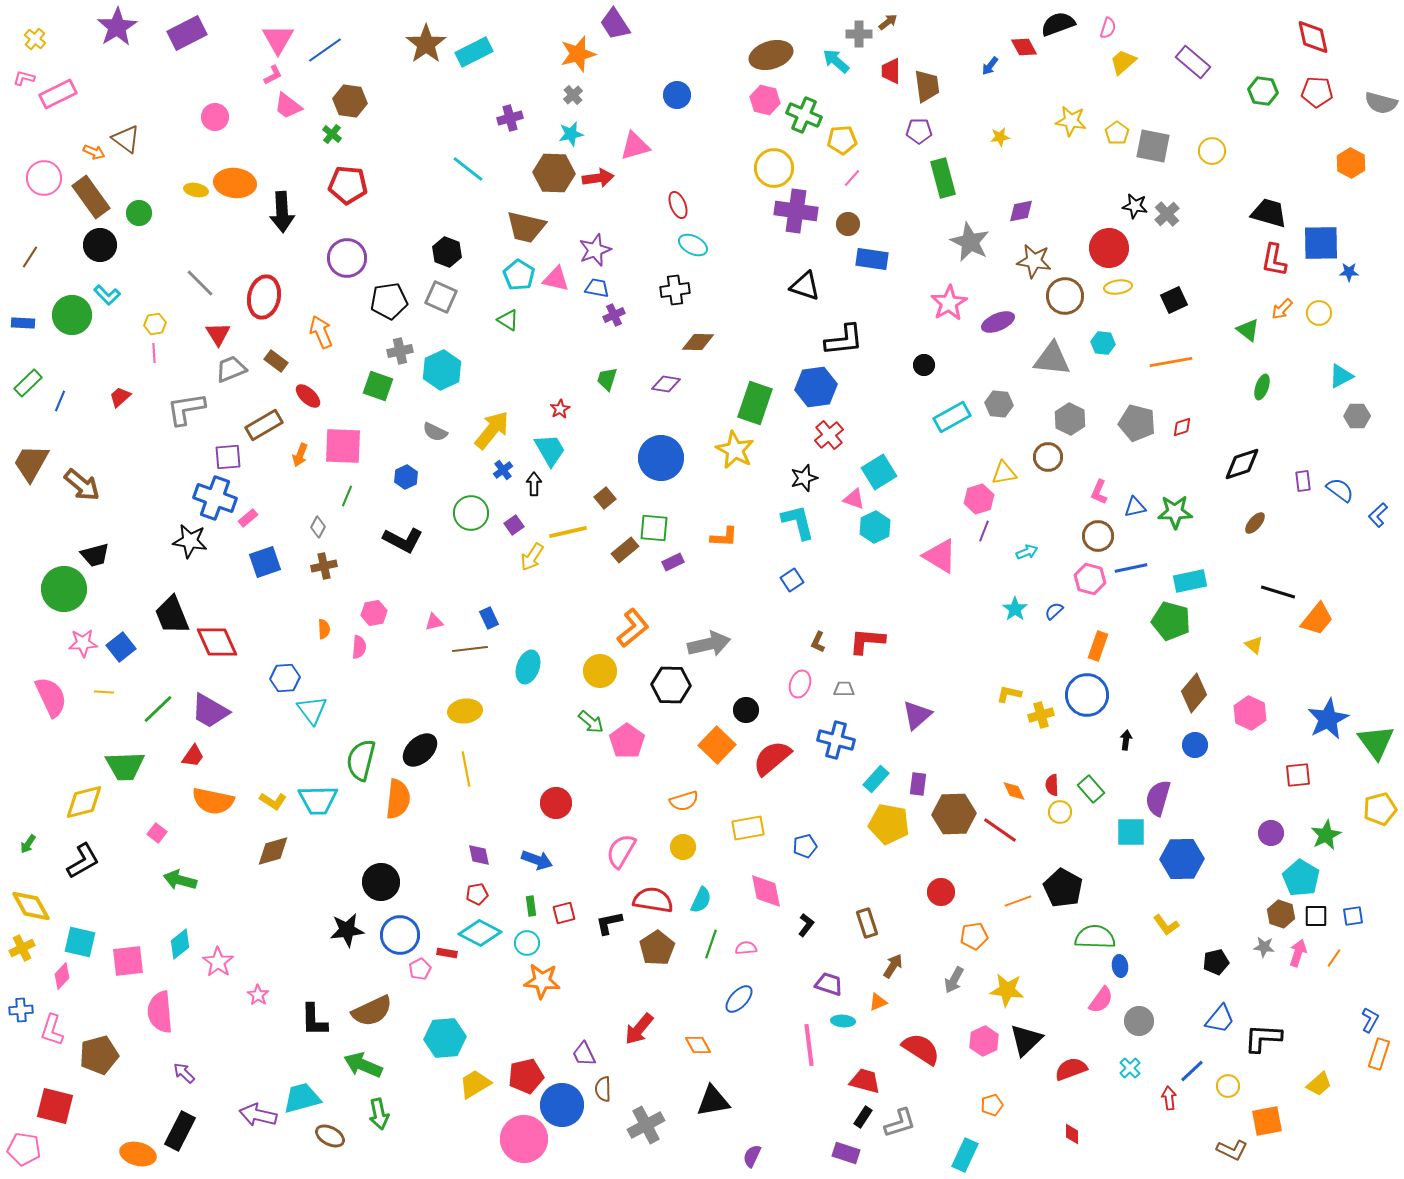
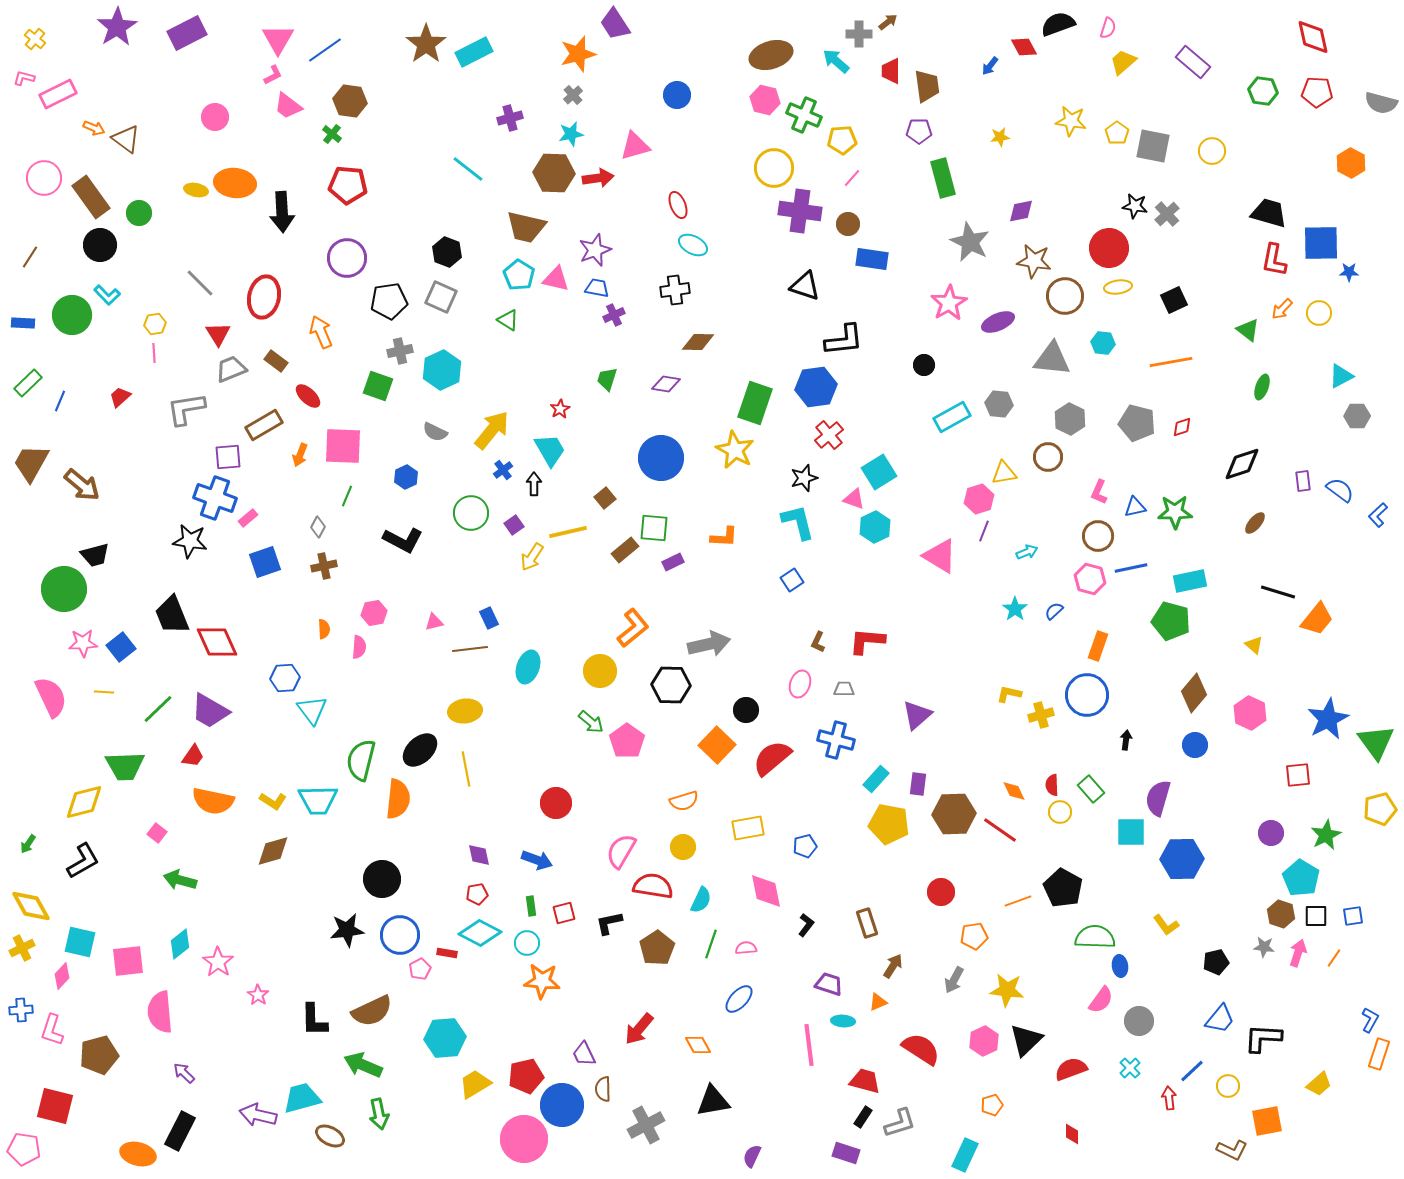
orange arrow at (94, 152): moved 24 px up
purple cross at (796, 211): moved 4 px right
black circle at (381, 882): moved 1 px right, 3 px up
red semicircle at (653, 900): moved 14 px up
